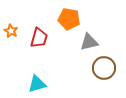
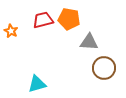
red trapezoid: moved 4 px right, 18 px up; rotated 120 degrees counterclockwise
gray triangle: rotated 18 degrees clockwise
